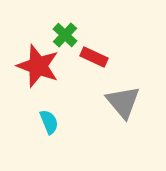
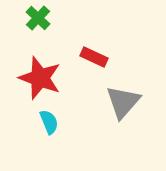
green cross: moved 27 px left, 17 px up
red star: moved 2 px right, 12 px down
gray triangle: rotated 21 degrees clockwise
